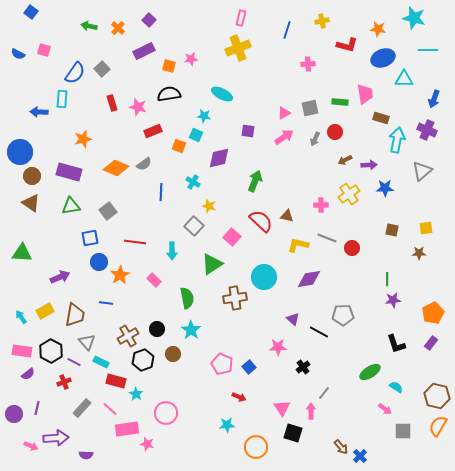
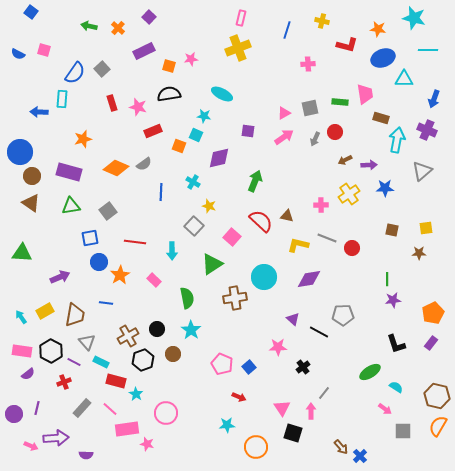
purple square at (149, 20): moved 3 px up
yellow cross at (322, 21): rotated 24 degrees clockwise
